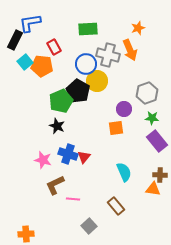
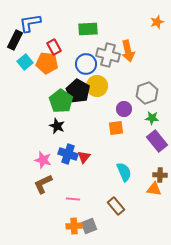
orange star: moved 19 px right, 6 px up
orange arrow: moved 2 px left, 1 px down; rotated 10 degrees clockwise
orange pentagon: moved 5 px right, 3 px up
yellow circle: moved 5 px down
green pentagon: rotated 15 degrees counterclockwise
brown L-shape: moved 12 px left, 1 px up
orange triangle: moved 1 px right
gray square: rotated 21 degrees clockwise
orange cross: moved 48 px right, 8 px up
